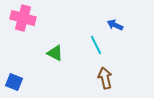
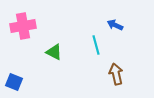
pink cross: moved 8 px down; rotated 25 degrees counterclockwise
cyan line: rotated 12 degrees clockwise
green triangle: moved 1 px left, 1 px up
brown arrow: moved 11 px right, 4 px up
